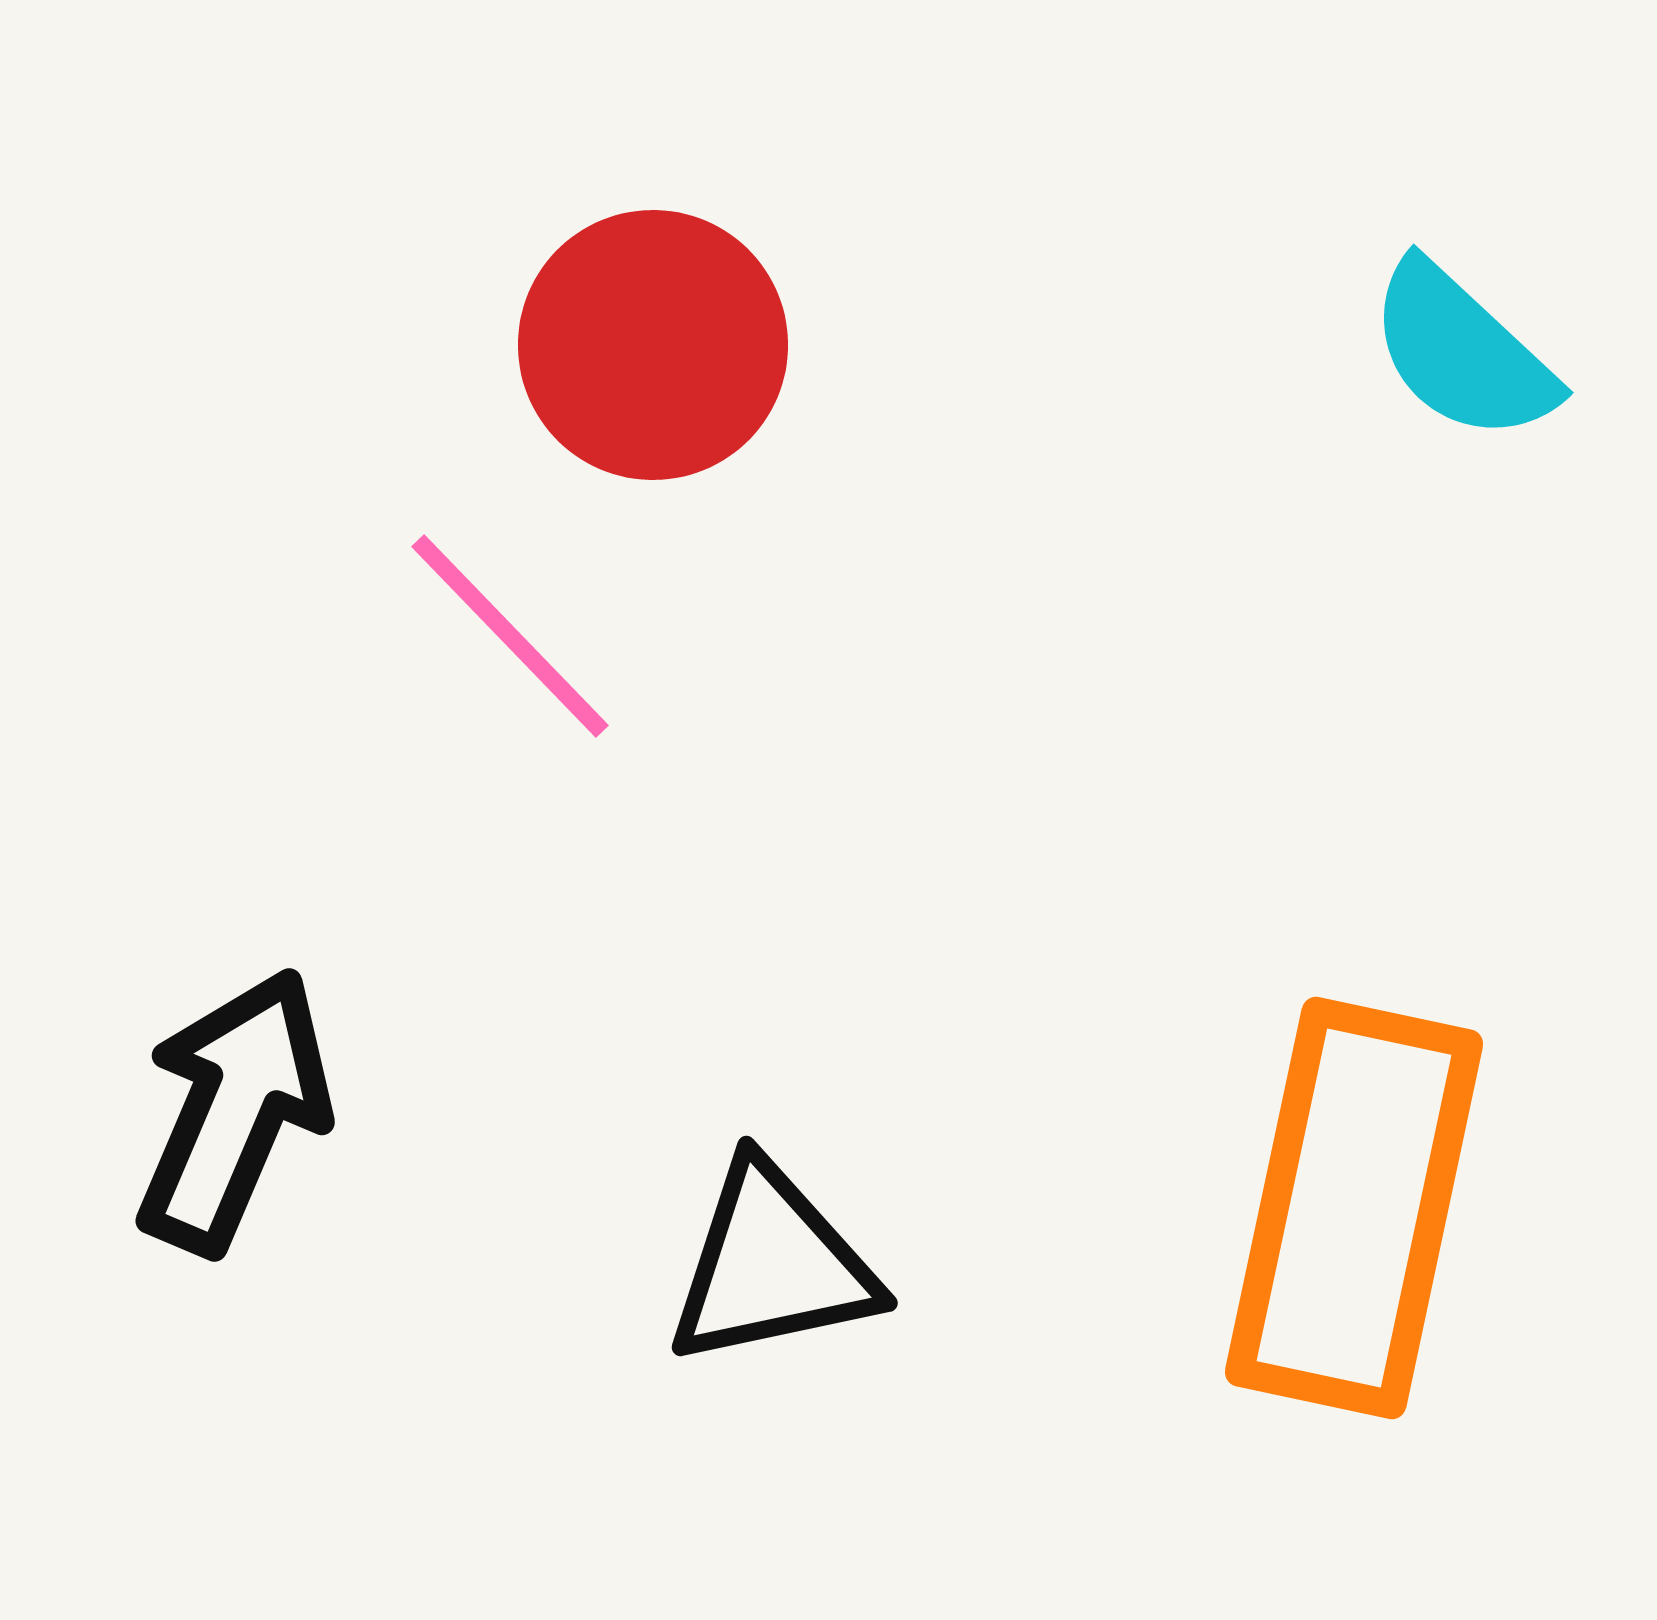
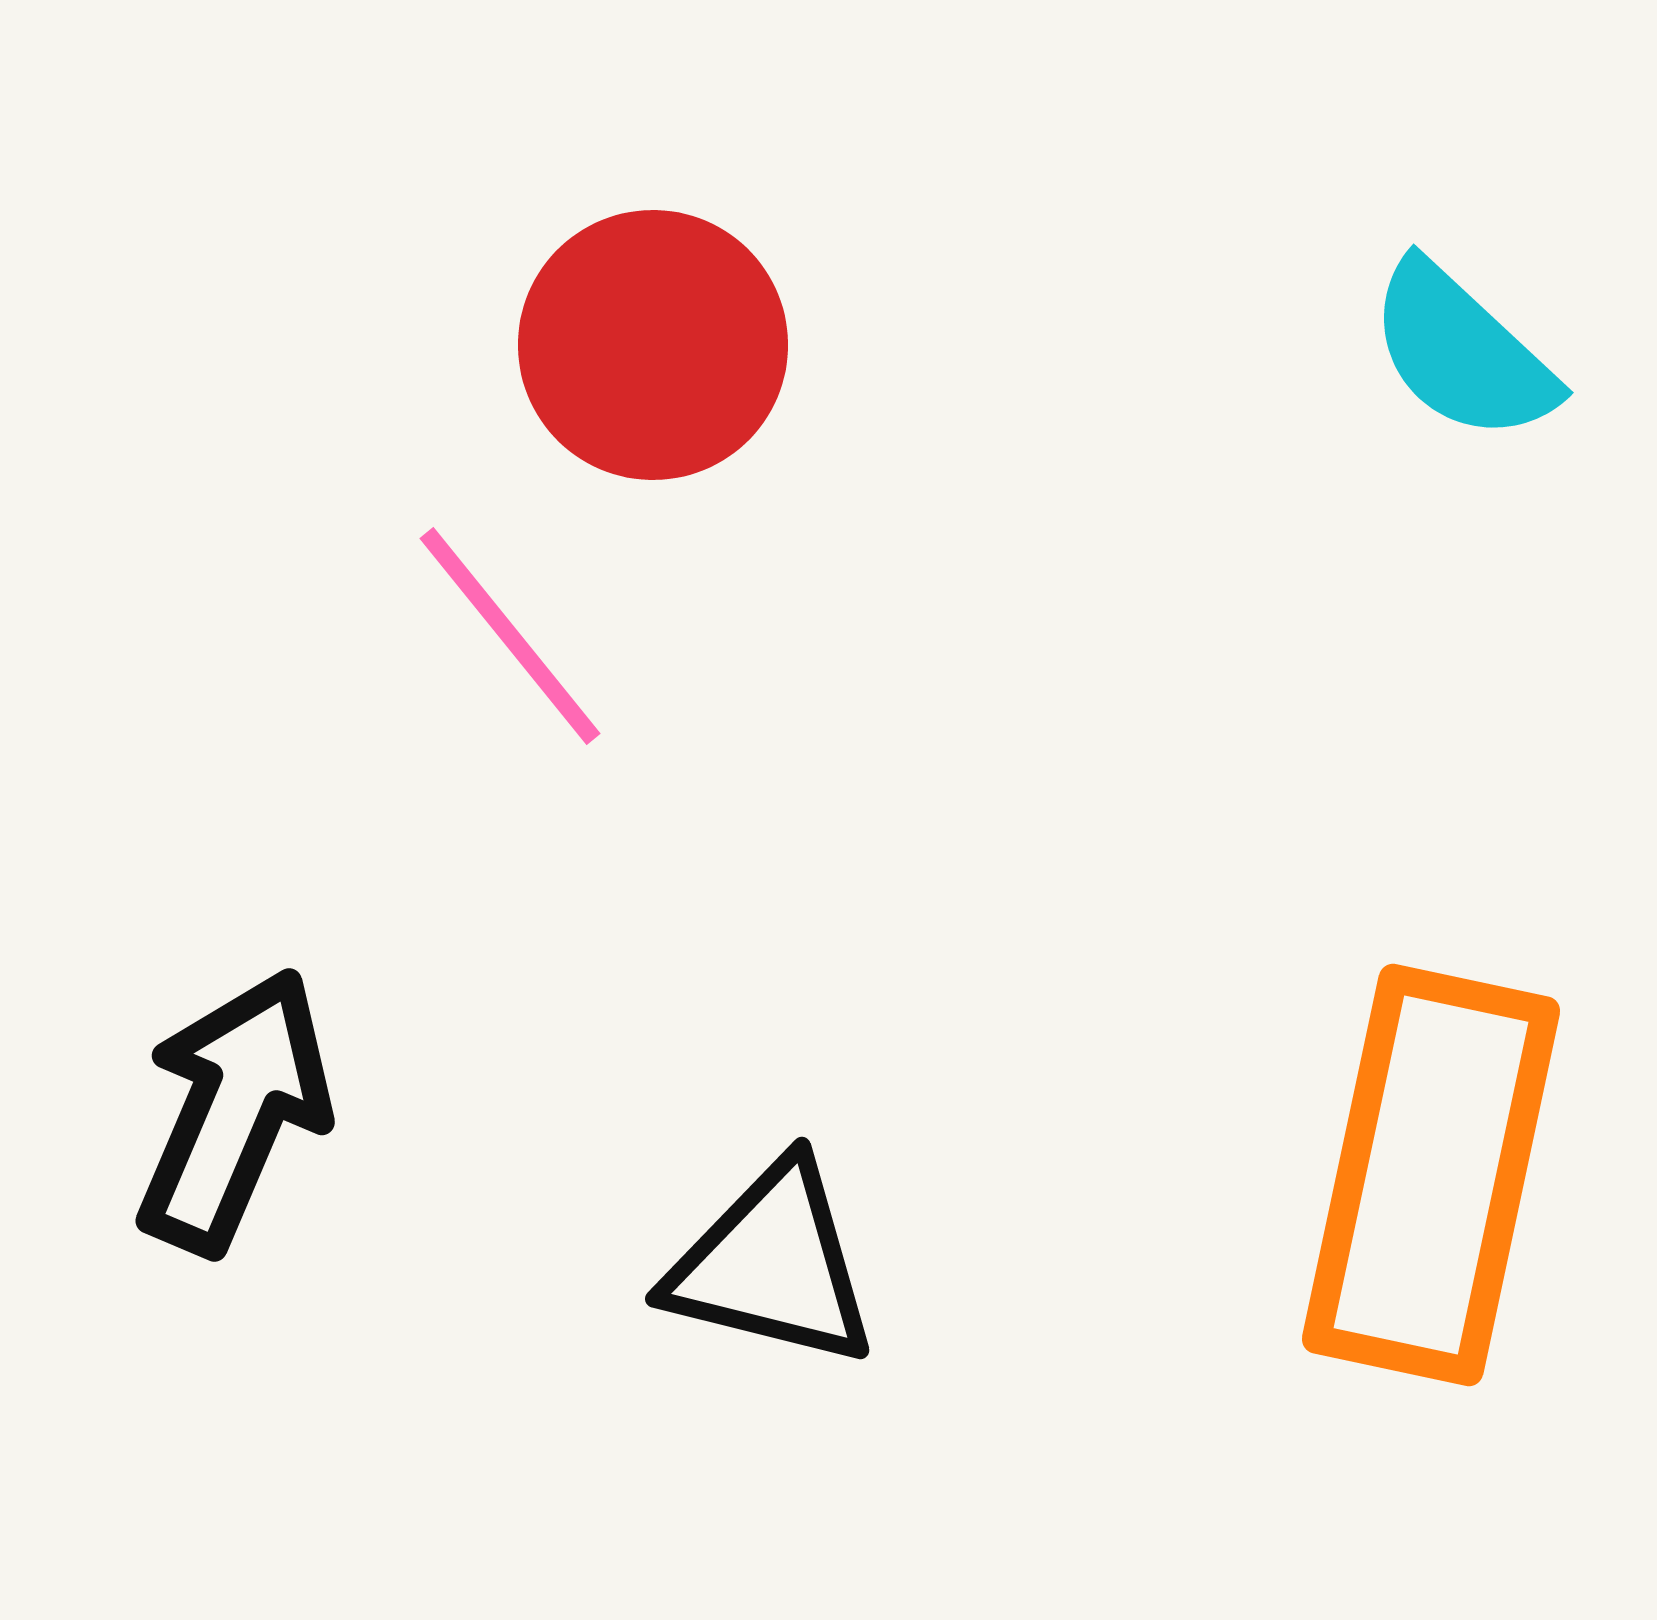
pink line: rotated 5 degrees clockwise
orange rectangle: moved 77 px right, 33 px up
black triangle: rotated 26 degrees clockwise
